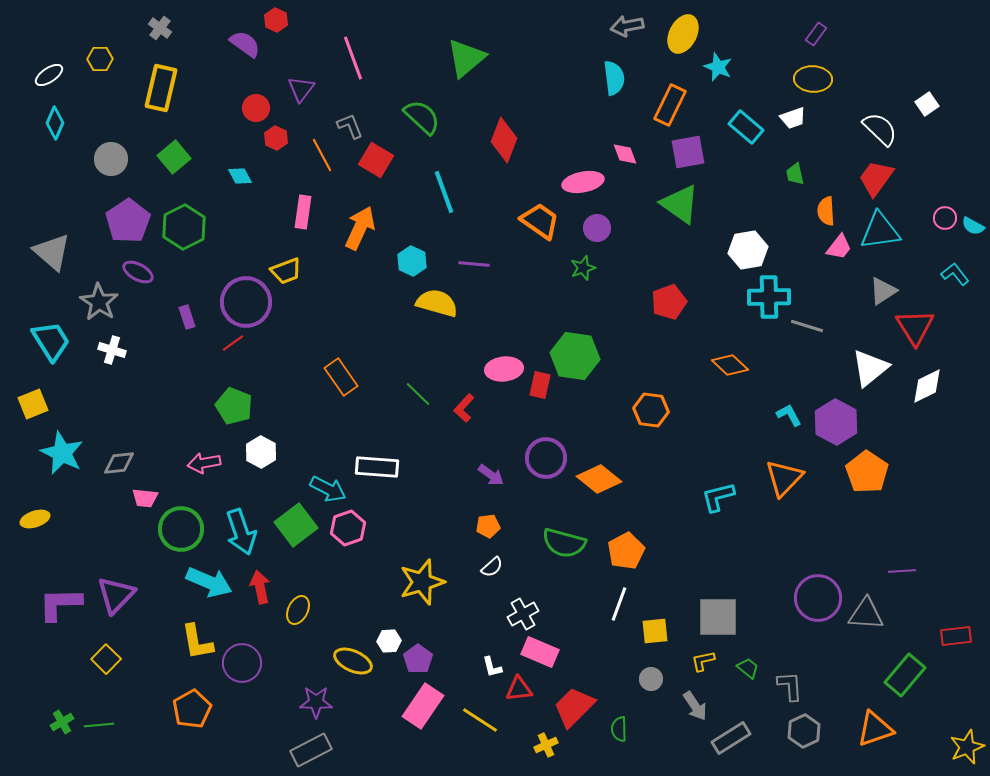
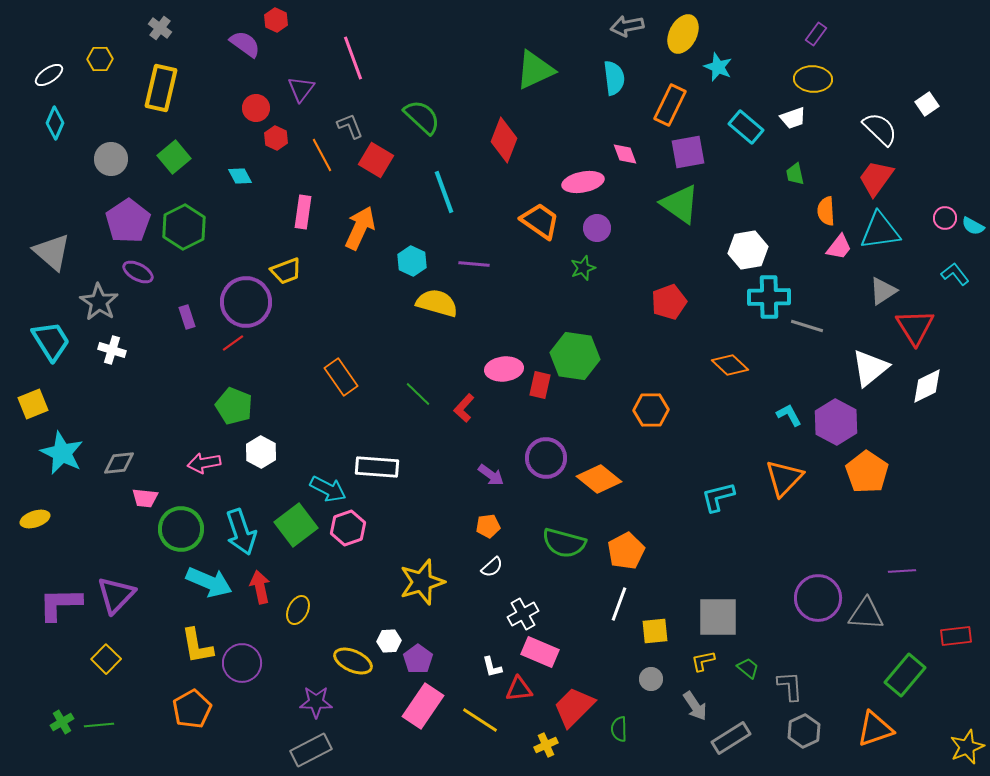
green triangle at (466, 58): moved 69 px right, 12 px down; rotated 15 degrees clockwise
orange hexagon at (651, 410): rotated 8 degrees counterclockwise
yellow L-shape at (197, 642): moved 4 px down
